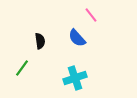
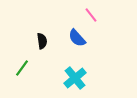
black semicircle: moved 2 px right
cyan cross: rotated 20 degrees counterclockwise
